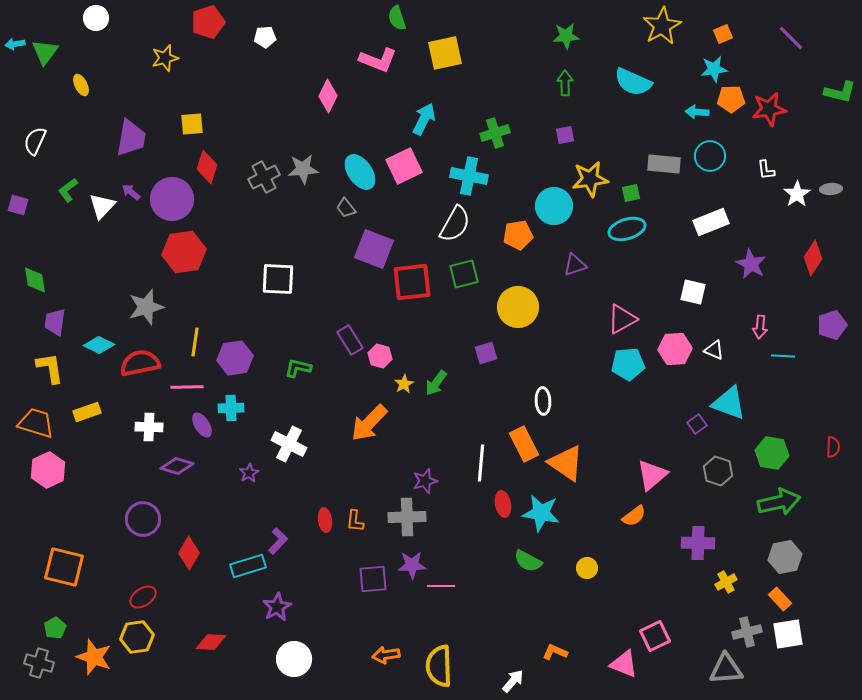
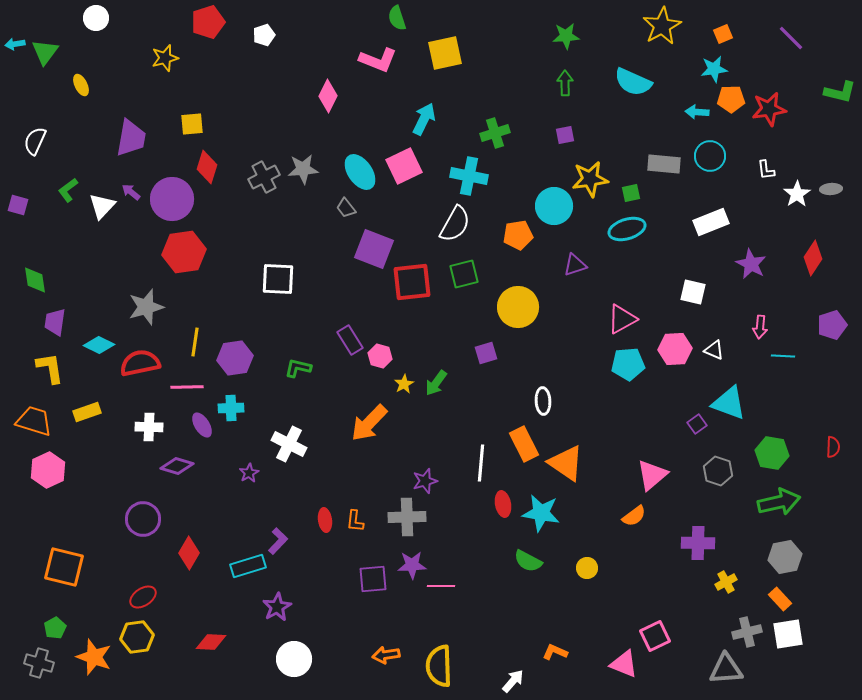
white pentagon at (265, 37): moved 1 px left, 2 px up; rotated 15 degrees counterclockwise
orange trapezoid at (36, 423): moved 2 px left, 2 px up
